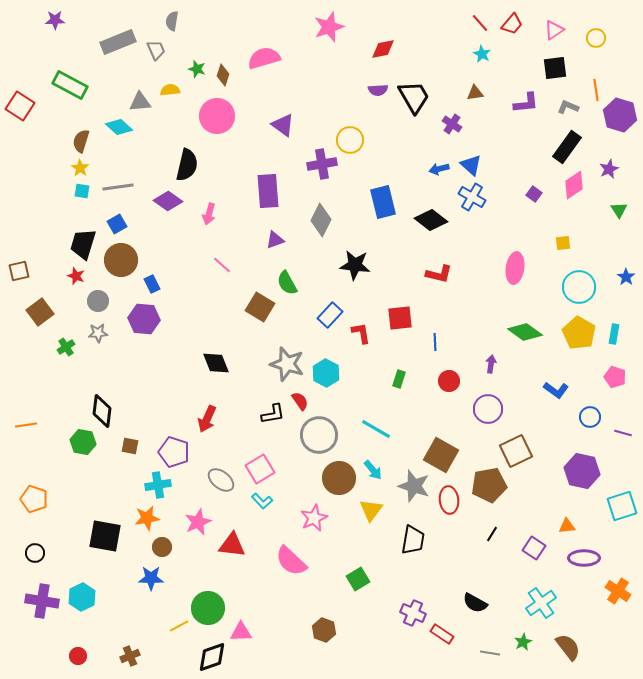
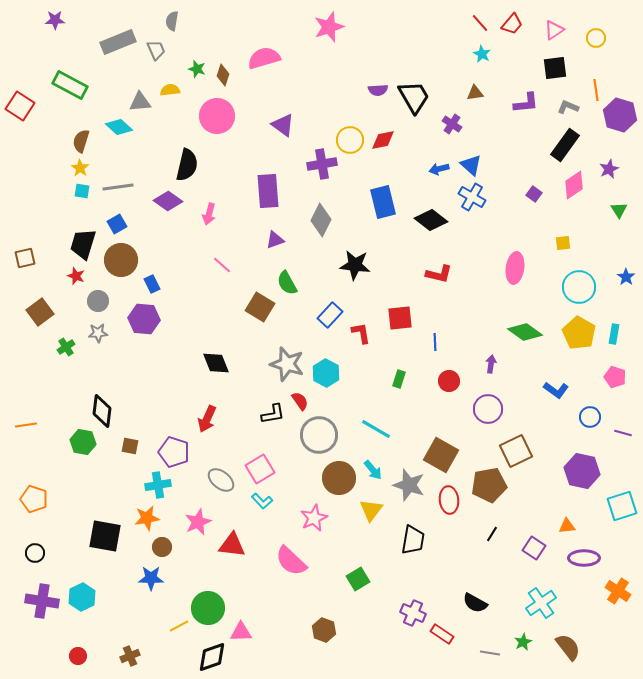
red diamond at (383, 49): moved 91 px down
black rectangle at (567, 147): moved 2 px left, 2 px up
brown square at (19, 271): moved 6 px right, 13 px up
gray star at (414, 486): moved 5 px left, 1 px up
